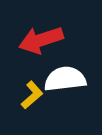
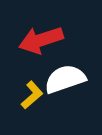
white semicircle: rotated 12 degrees counterclockwise
